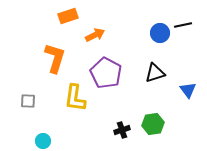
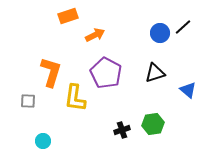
black line: moved 2 px down; rotated 30 degrees counterclockwise
orange L-shape: moved 4 px left, 14 px down
blue triangle: rotated 12 degrees counterclockwise
